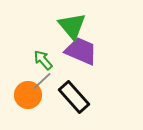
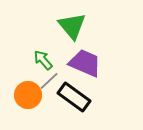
purple trapezoid: moved 4 px right, 12 px down
gray line: moved 7 px right
black rectangle: rotated 12 degrees counterclockwise
